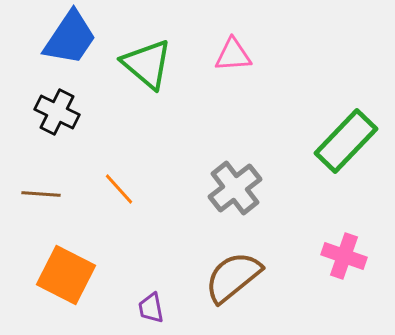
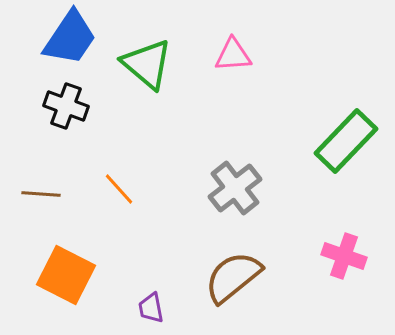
black cross: moved 9 px right, 6 px up; rotated 6 degrees counterclockwise
